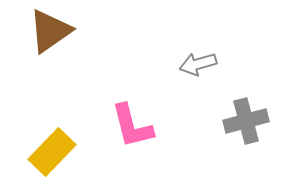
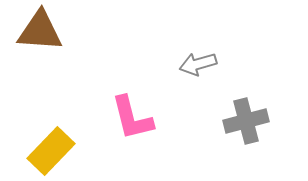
brown triangle: moved 10 px left; rotated 39 degrees clockwise
pink L-shape: moved 8 px up
yellow rectangle: moved 1 px left, 1 px up
